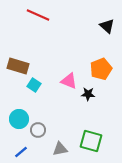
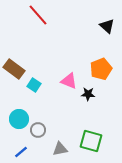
red line: rotated 25 degrees clockwise
brown rectangle: moved 4 px left, 3 px down; rotated 20 degrees clockwise
